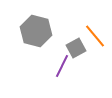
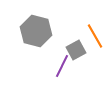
orange line: rotated 10 degrees clockwise
gray square: moved 2 px down
